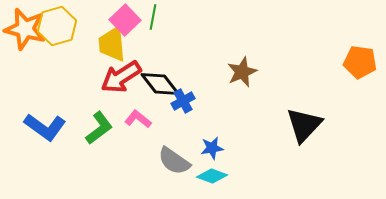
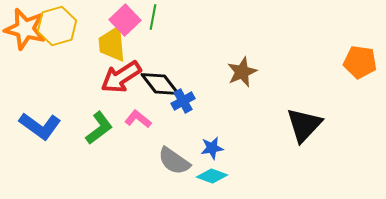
blue L-shape: moved 5 px left, 1 px up
